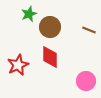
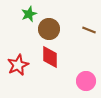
brown circle: moved 1 px left, 2 px down
